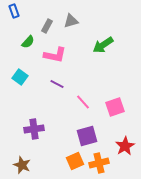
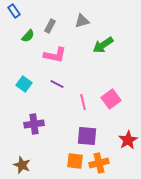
blue rectangle: rotated 16 degrees counterclockwise
gray triangle: moved 11 px right
gray rectangle: moved 3 px right
green semicircle: moved 6 px up
cyan square: moved 4 px right, 7 px down
pink line: rotated 28 degrees clockwise
pink square: moved 4 px left, 8 px up; rotated 18 degrees counterclockwise
purple cross: moved 5 px up
purple square: rotated 20 degrees clockwise
red star: moved 3 px right, 6 px up
orange square: rotated 30 degrees clockwise
